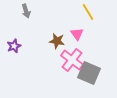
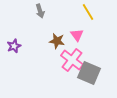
gray arrow: moved 14 px right
pink triangle: moved 1 px down
